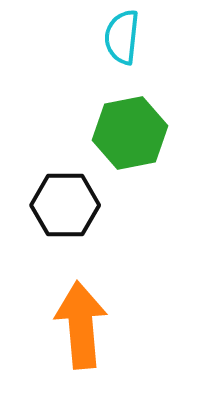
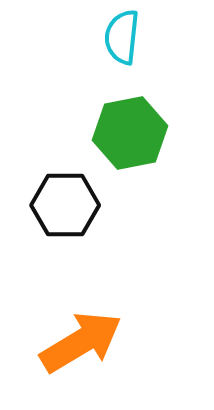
orange arrow: moved 17 px down; rotated 64 degrees clockwise
